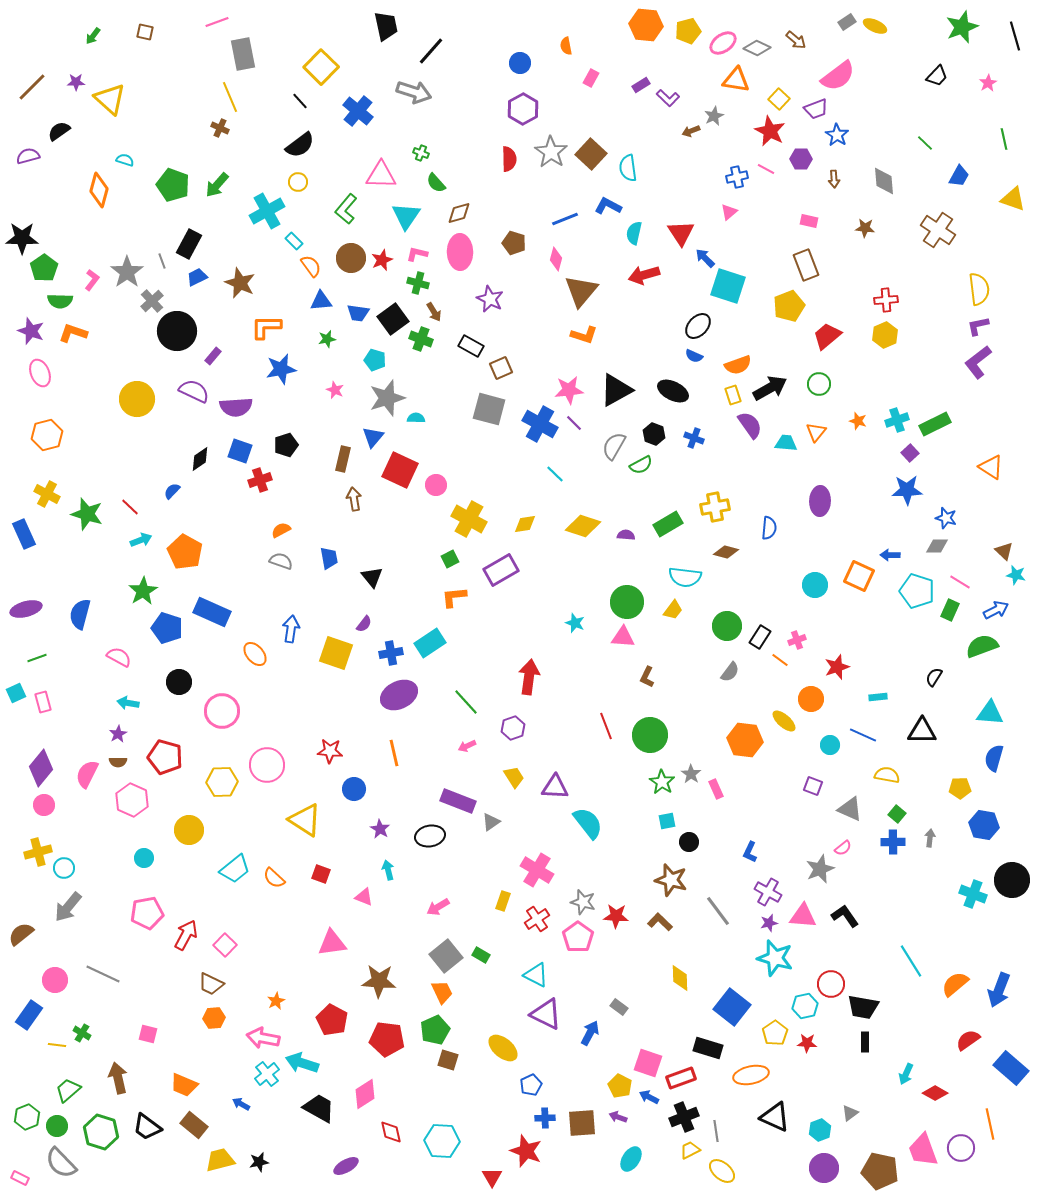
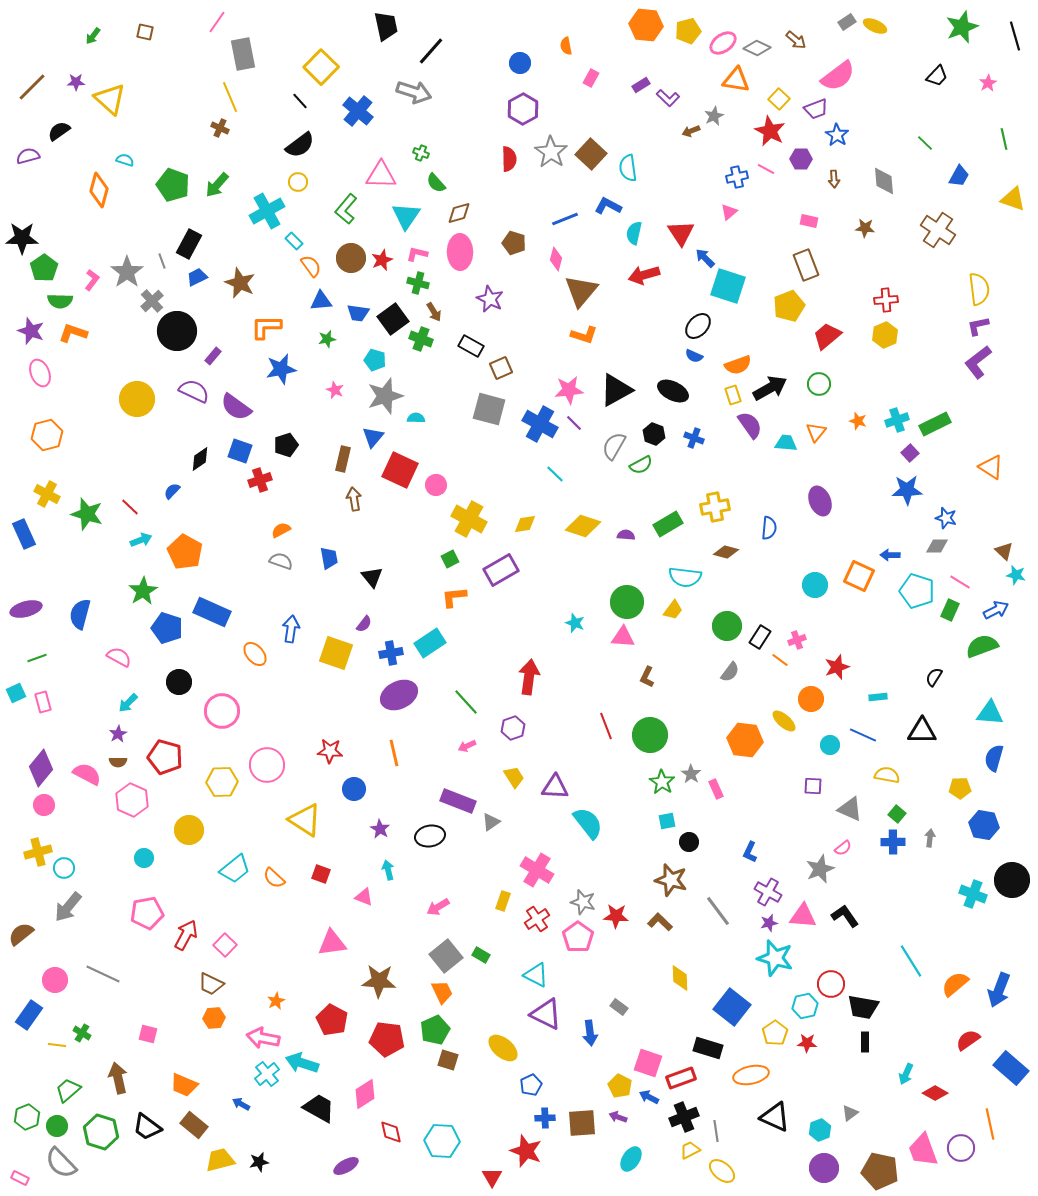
pink line at (217, 22): rotated 35 degrees counterclockwise
gray star at (387, 398): moved 2 px left, 2 px up
purple semicircle at (236, 407): rotated 40 degrees clockwise
purple ellipse at (820, 501): rotated 24 degrees counterclockwise
cyan arrow at (128, 703): rotated 55 degrees counterclockwise
pink semicircle at (87, 774): rotated 92 degrees clockwise
purple square at (813, 786): rotated 18 degrees counterclockwise
blue arrow at (590, 1033): rotated 145 degrees clockwise
